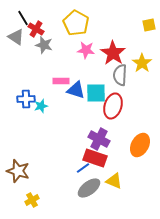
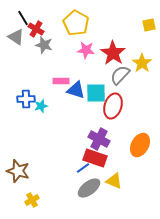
gray semicircle: rotated 40 degrees clockwise
